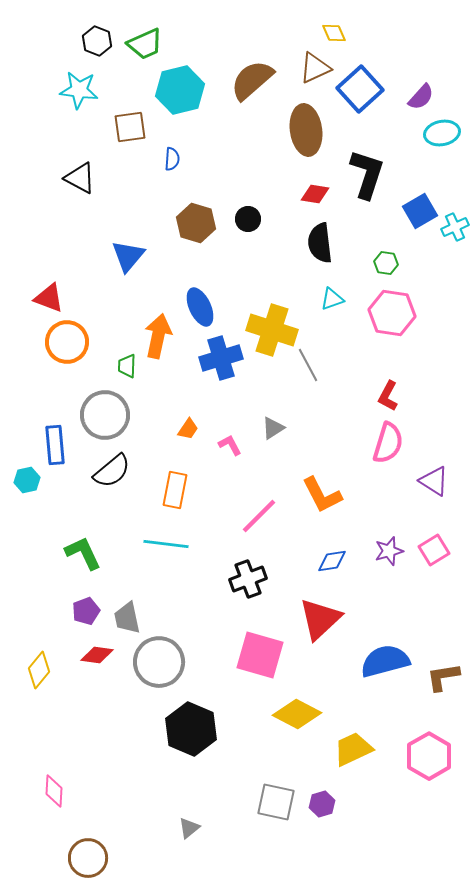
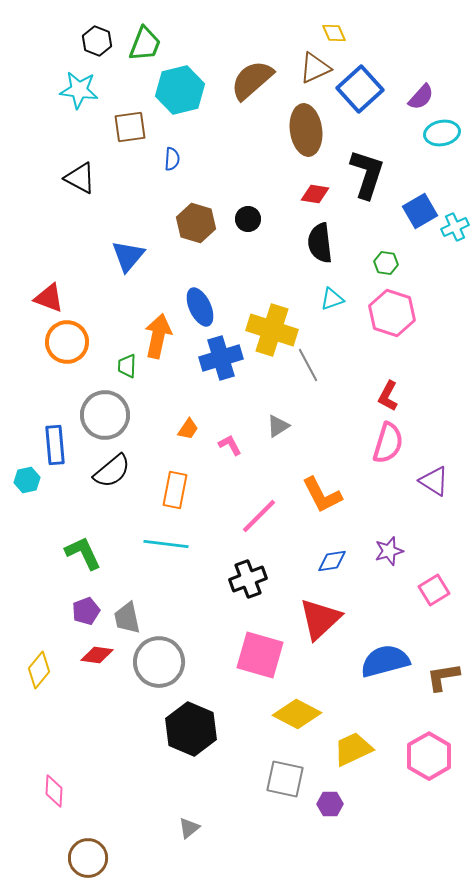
green trapezoid at (145, 44): rotated 45 degrees counterclockwise
pink hexagon at (392, 313): rotated 9 degrees clockwise
gray triangle at (273, 428): moved 5 px right, 2 px up
pink square at (434, 550): moved 40 px down
gray square at (276, 802): moved 9 px right, 23 px up
purple hexagon at (322, 804): moved 8 px right; rotated 15 degrees clockwise
